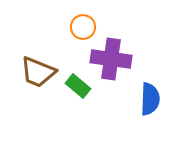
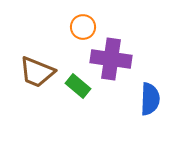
brown trapezoid: moved 1 px left
